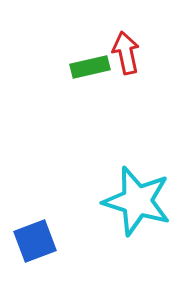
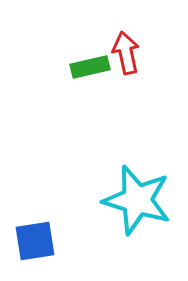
cyan star: moved 1 px up
blue square: rotated 12 degrees clockwise
